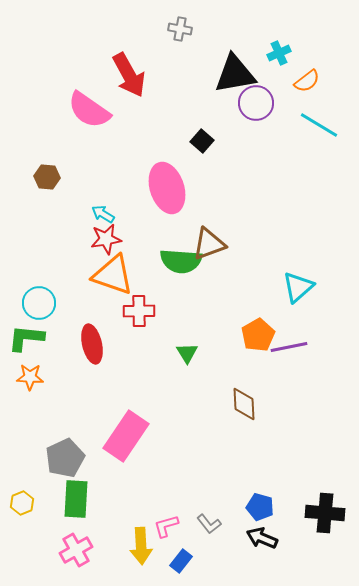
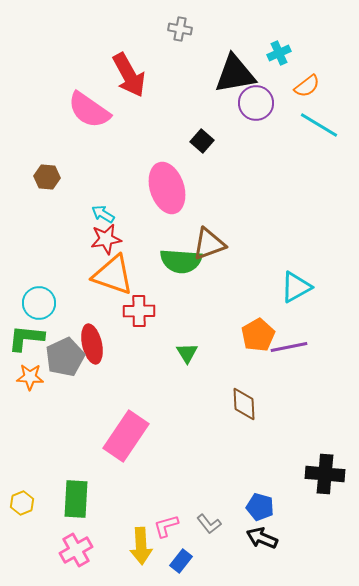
orange semicircle: moved 5 px down
cyan triangle: moved 2 px left; rotated 12 degrees clockwise
gray pentagon: moved 101 px up
black cross: moved 39 px up
